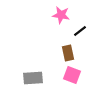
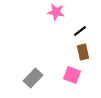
pink star: moved 5 px left, 3 px up
brown rectangle: moved 15 px right, 1 px up
gray rectangle: rotated 42 degrees counterclockwise
